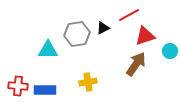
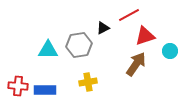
gray hexagon: moved 2 px right, 11 px down
